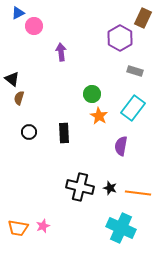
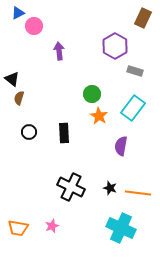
purple hexagon: moved 5 px left, 8 px down
purple arrow: moved 2 px left, 1 px up
black cross: moved 9 px left; rotated 12 degrees clockwise
pink star: moved 9 px right
